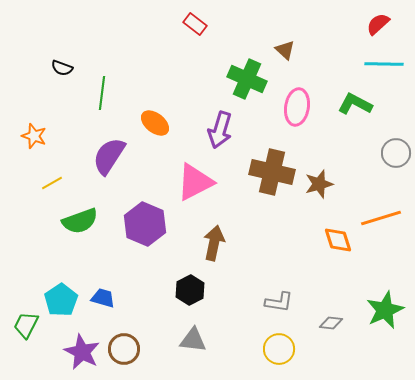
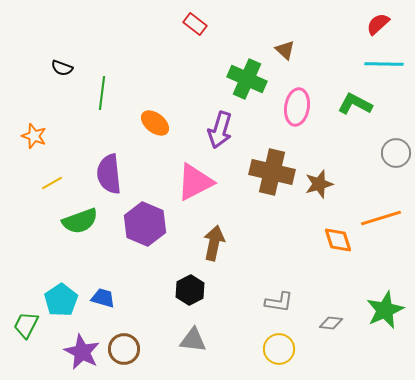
purple semicircle: moved 18 px down; rotated 39 degrees counterclockwise
